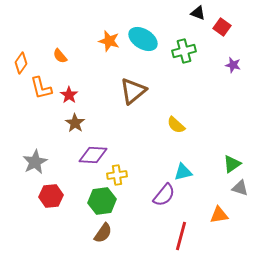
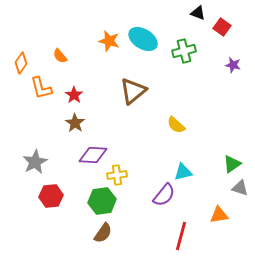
red star: moved 5 px right
